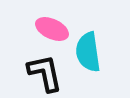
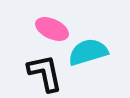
cyan semicircle: rotated 81 degrees clockwise
